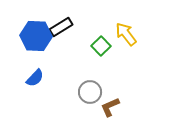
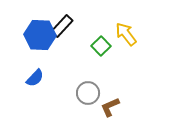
black rectangle: moved 1 px right, 1 px up; rotated 15 degrees counterclockwise
blue hexagon: moved 4 px right, 1 px up
gray circle: moved 2 px left, 1 px down
